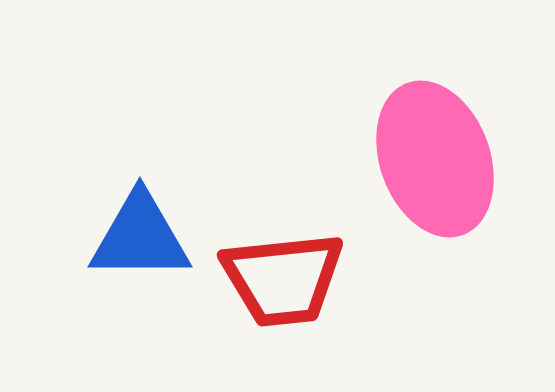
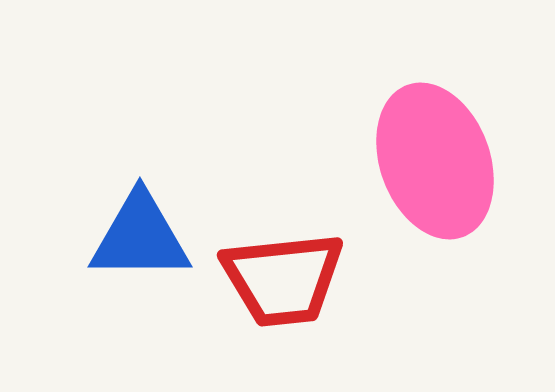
pink ellipse: moved 2 px down
